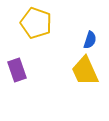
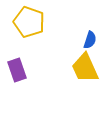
yellow pentagon: moved 7 px left, 1 px up
yellow trapezoid: moved 3 px up
